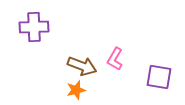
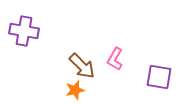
purple cross: moved 10 px left, 4 px down; rotated 12 degrees clockwise
brown arrow: rotated 24 degrees clockwise
orange star: moved 1 px left
